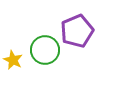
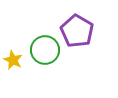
purple pentagon: rotated 20 degrees counterclockwise
